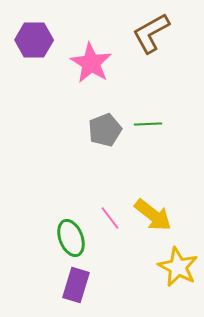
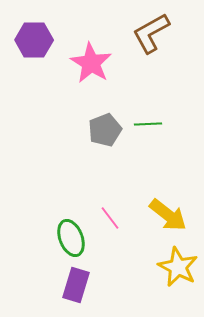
yellow arrow: moved 15 px right
